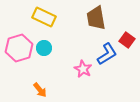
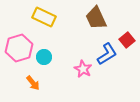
brown trapezoid: rotated 15 degrees counterclockwise
red square: rotated 14 degrees clockwise
cyan circle: moved 9 px down
orange arrow: moved 7 px left, 7 px up
